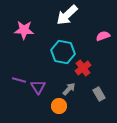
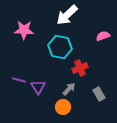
cyan hexagon: moved 3 px left, 5 px up
red cross: moved 3 px left; rotated 14 degrees clockwise
orange circle: moved 4 px right, 1 px down
